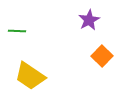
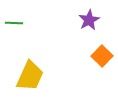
green line: moved 3 px left, 8 px up
yellow trapezoid: rotated 100 degrees counterclockwise
